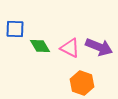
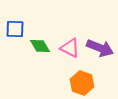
purple arrow: moved 1 px right, 1 px down
